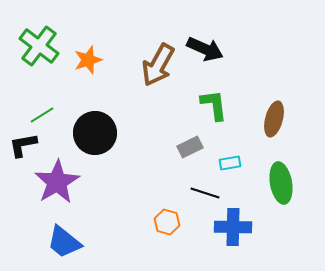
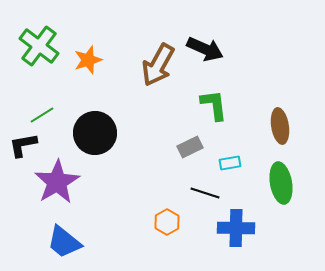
brown ellipse: moved 6 px right, 7 px down; rotated 24 degrees counterclockwise
orange hexagon: rotated 15 degrees clockwise
blue cross: moved 3 px right, 1 px down
